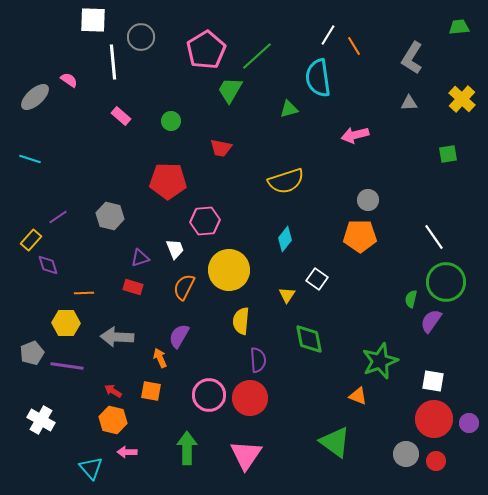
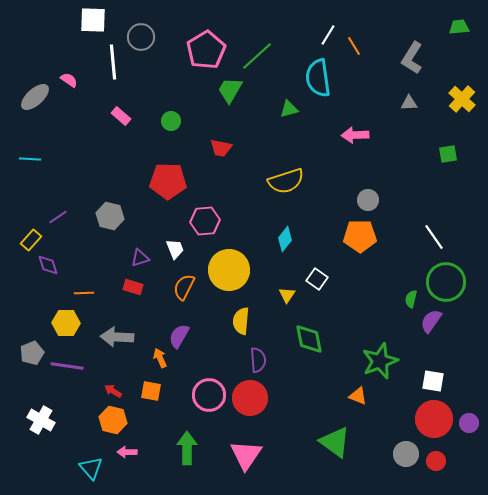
pink arrow at (355, 135): rotated 12 degrees clockwise
cyan line at (30, 159): rotated 15 degrees counterclockwise
